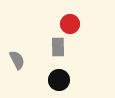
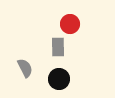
gray semicircle: moved 8 px right, 8 px down
black circle: moved 1 px up
